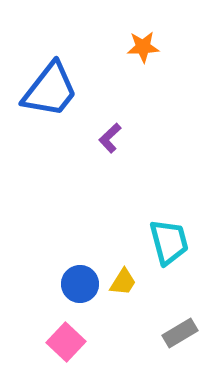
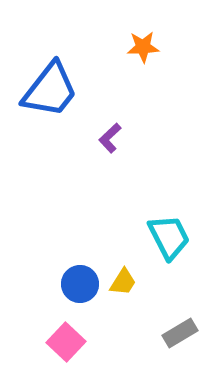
cyan trapezoid: moved 5 px up; rotated 12 degrees counterclockwise
